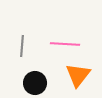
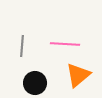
orange triangle: rotated 12 degrees clockwise
